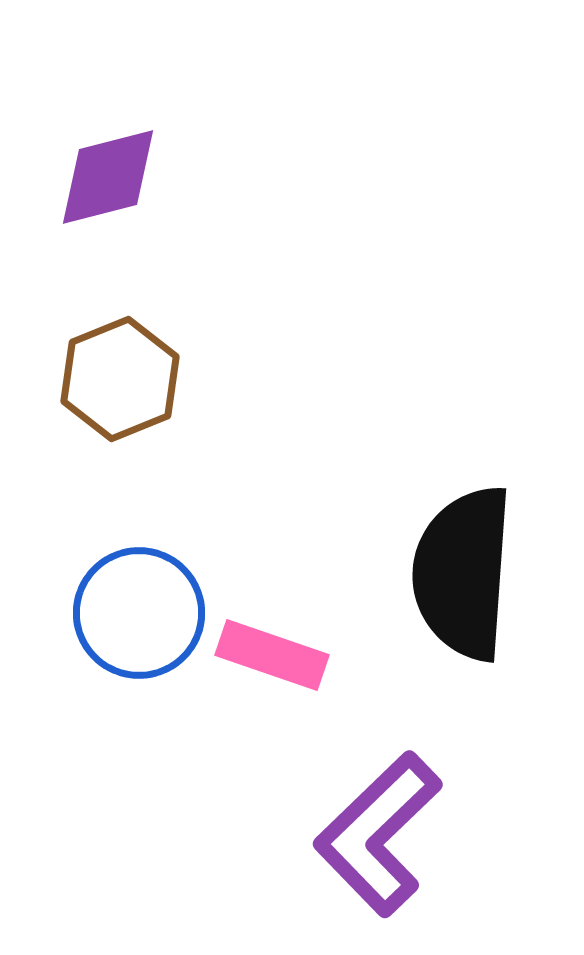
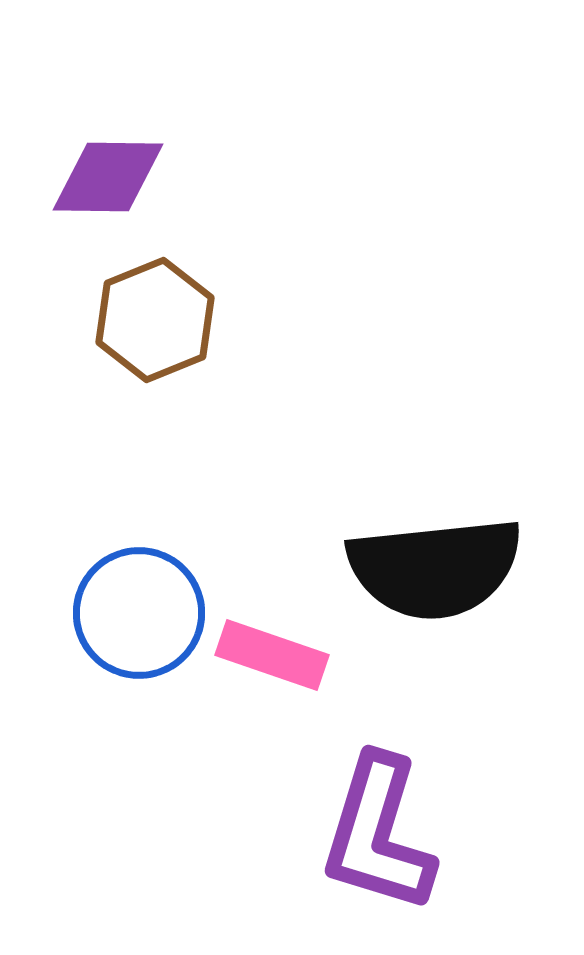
purple diamond: rotated 15 degrees clockwise
brown hexagon: moved 35 px right, 59 px up
black semicircle: moved 28 px left, 5 px up; rotated 100 degrees counterclockwise
purple L-shape: rotated 29 degrees counterclockwise
